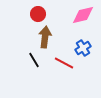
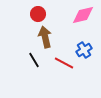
brown arrow: rotated 20 degrees counterclockwise
blue cross: moved 1 px right, 2 px down
